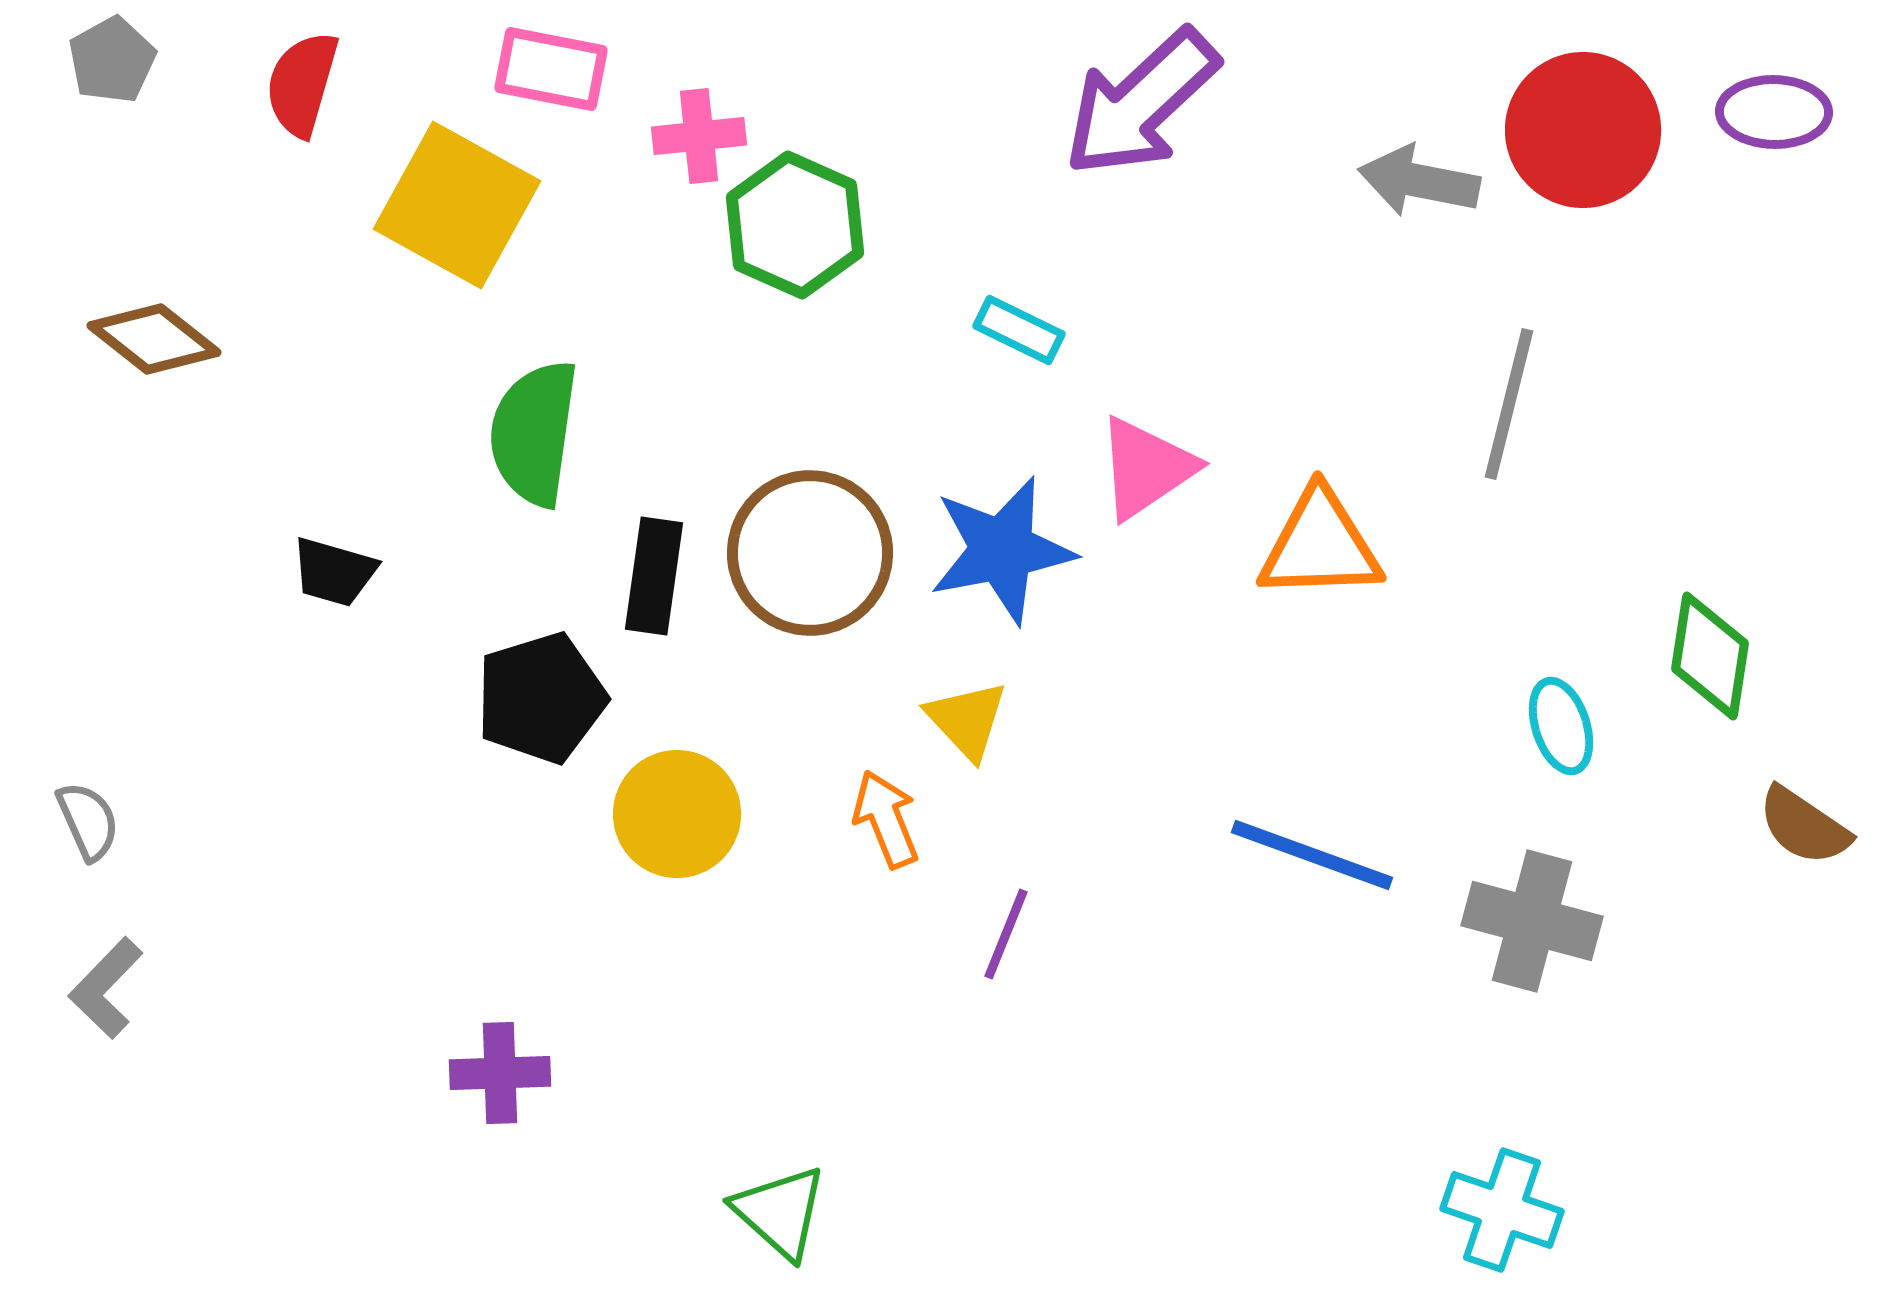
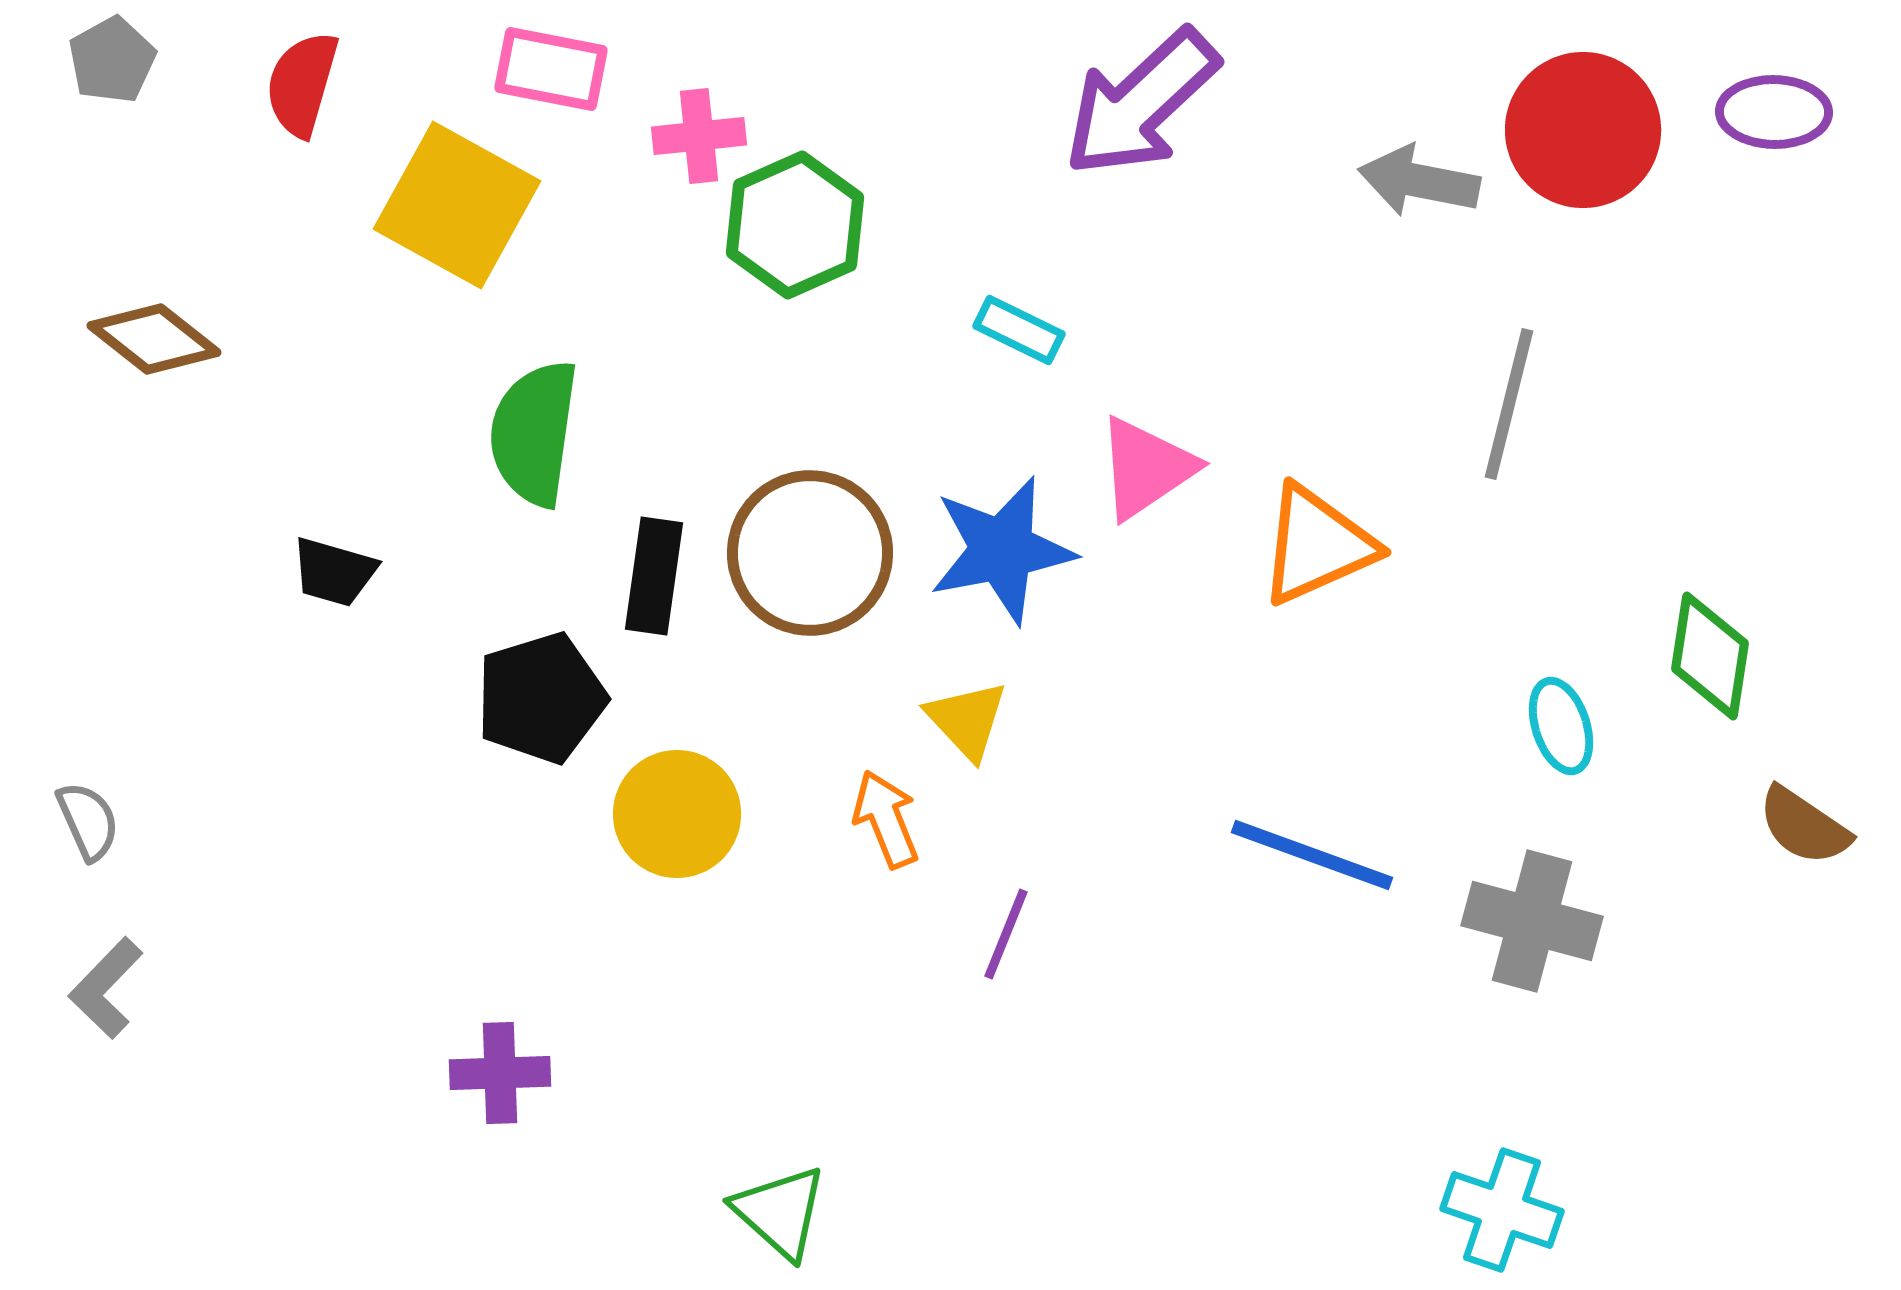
green hexagon: rotated 12 degrees clockwise
orange triangle: moved 3 px left; rotated 22 degrees counterclockwise
